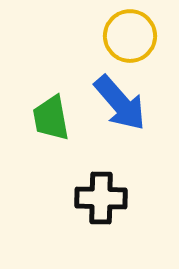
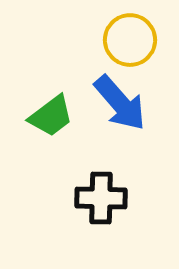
yellow circle: moved 4 px down
green trapezoid: moved 2 px up; rotated 117 degrees counterclockwise
